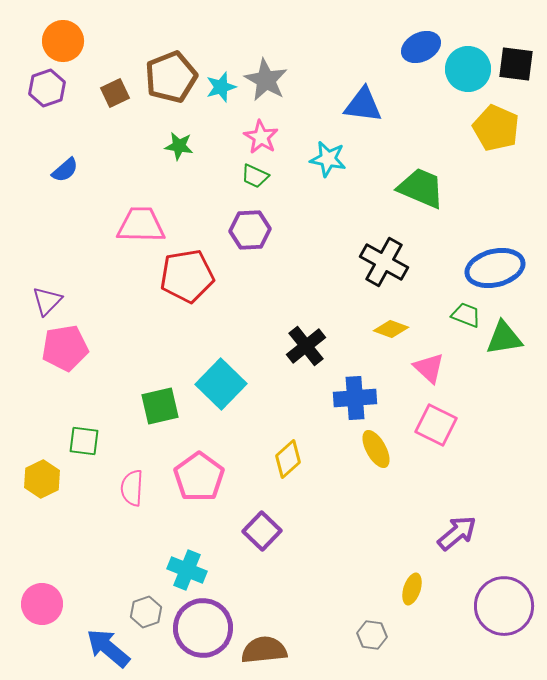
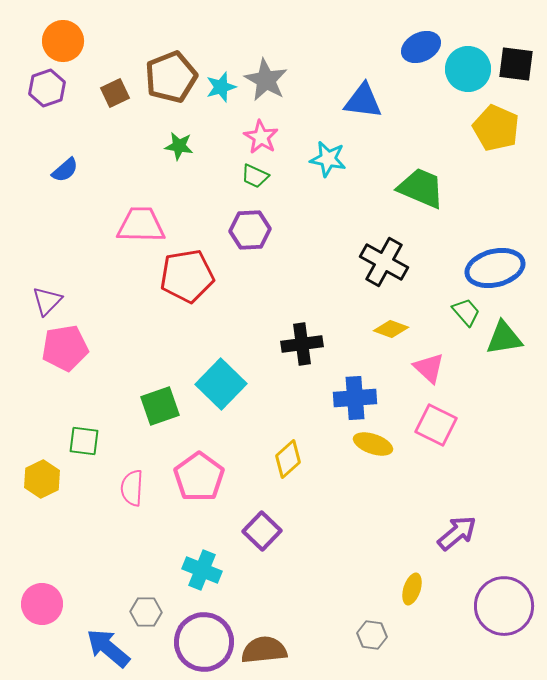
blue triangle at (363, 105): moved 4 px up
green trapezoid at (466, 315): moved 3 px up; rotated 28 degrees clockwise
black cross at (306, 346): moved 4 px left, 2 px up; rotated 30 degrees clockwise
green square at (160, 406): rotated 6 degrees counterclockwise
yellow ellipse at (376, 449): moved 3 px left, 5 px up; rotated 42 degrees counterclockwise
cyan cross at (187, 570): moved 15 px right
gray hexagon at (146, 612): rotated 20 degrees clockwise
purple circle at (203, 628): moved 1 px right, 14 px down
